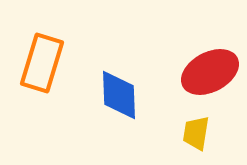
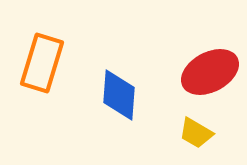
blue diamond: rotated 6 degrees clockwise
yellow trapezoid: rotated 69 degrees counterclockwise
